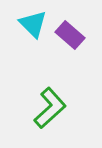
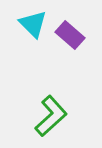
green L-shape: moved 1 px right, 8 px down
